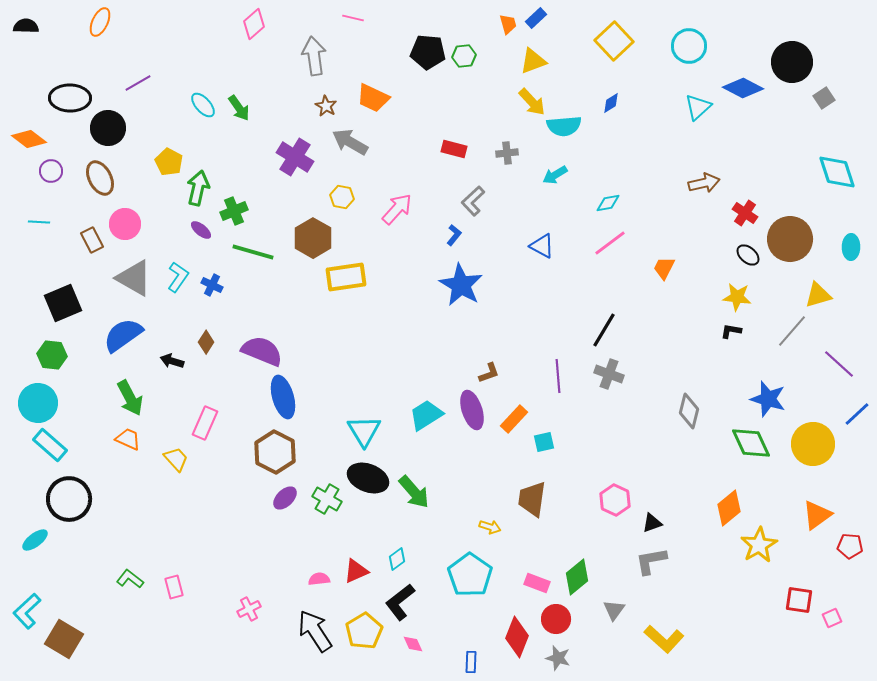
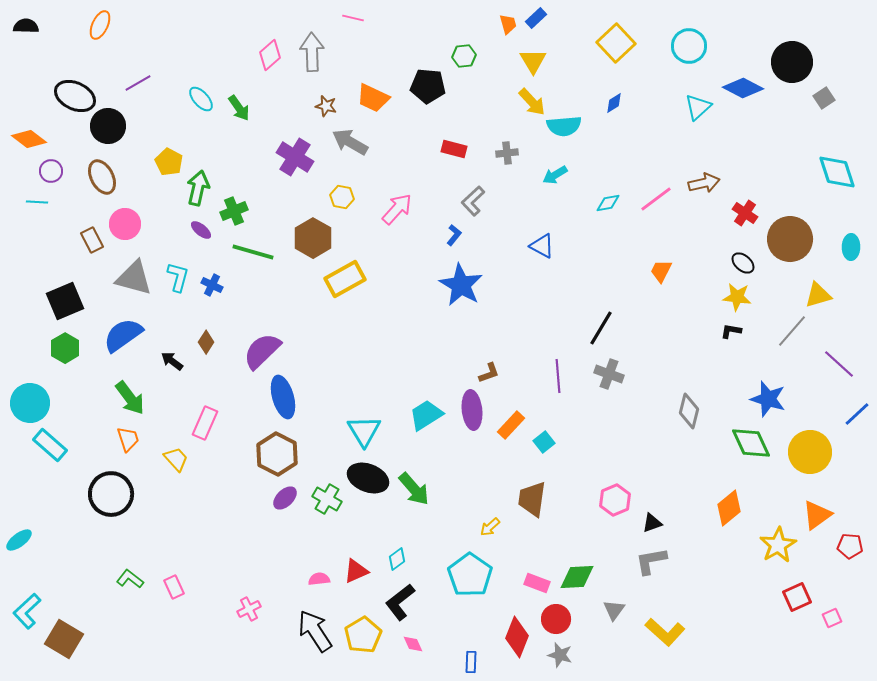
orange ellipse at (100, 22): moved 3 px down
pink diamond at (254, 24): moved 16 px right, 31 px down
yellow square at (614, 41): moved 2 px right, 2 px down
black pentagon at (428, 52): moved 34 px down
gray arrow at (314, 56): moved 2 px left, 4 px up; rotated 6 degrees clockwise
yellow triangle at (533, 61): rotated 40 degrees counterclockwise
black ellipse at (70, 98): moved 5 px right, 2 px up; rotated 24 degrees clockwise
blue diamond at (611, 103): moved 3 px right
cyan ellipse at (203, 105): moved 2 px left, 6 px up
brown star at (326, 106): rotated 15 degrees counterclockwise
black circle at (108, 128): moved 2 px up
brown ellipse at (100, 178): moved 2 px right, 1 px up
cyan line at (39, 222): moved 2 px left, 20 px up
pink line at (610, 243): moved 46 px right, 44 px up
black ellipse at (748, 255): moved 5 px left, 8 px down
orange trapezoid at (664, 268): moved 3 px left, 3 px down
cyan L-shape at (178, 277): rotated 20 degrees counterclockwise
yellow rectangle at (346, 277): moved 1 px left, 2 px down; rotated 21 degrees counterclockwise
gray triangle at (134, 278): rotated 15 degrees counterclockwise
black square at (63, 303): moved 2 px right, 2 px up
black line at (604, 330): moved 3 px left, 2 px up
purple semicircle at (262, 351): rotated 66 degrees counterclockwise
green hexagon at (52, 355): moved 13 px right, 7 px up; rotated 24 degrees clockwise
black arrow at (172, 361): rotated 20 degrees clockwise
green arrow at (130, 398): rotated 9 degrees counterclockwise
cyan circle at (38, 403): moved 8 px left
purple ellipse at (472, 410): rotated 12 degrees clockwise
orange rectangle at (514, 419): moved 3 px left, 6 px down
orange trapezoid at (128, 439): rotated 48 degrees clockwise
cyan square at (544, 442): rotated 25 degrees counterclockwise
yellow circle at (813, 444): moved 3 px left, 8 px down
brown hexagon at (275, 452): moved 2 px right, 2 px down
green arrow at (414, 492): moved 3 px up
black circle at (69, 499): moved 42 px right, 5 px up
pink hexagon at (615, 500): rotated 12 degrees clockwise
yellow arrow at (490, 527): rotated 120 degrees clockwise
cyan ellipse at (35, 540): moved 16 px left
yellow star at (759, 545): moved 19 px right
green diamond at (577, 577): rotated 36 degrees clockwise
pink rectangle at (174, 587): rotated 10 degrees counterclockwise
red square at (799, 600): moved 2 px left, 3 px up; rotated 32 degrees counterclockwise
yellow pentagon at (364, 631): moved 1 px left, 4 px down
yellow L-shape at (664, 639): moved 1 px right, 7 px up
gray star at (558, 658): moved 2 px right, 3 px up
